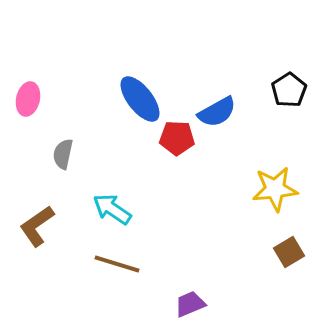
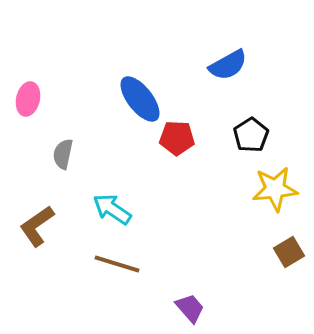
black pentagon: moved 38 px left, 45 px down
blue semicircle: moved 11 px right, 47 px up
purple trapezoid: moved 4 px down; rotated 72 degrees clockwise
